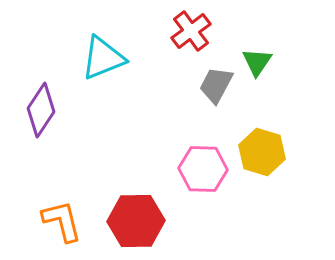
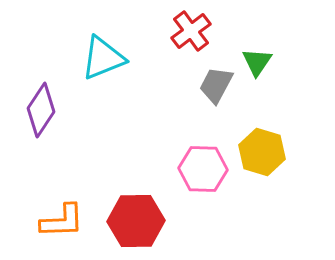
orange L-shape: rotated 102 degrees clockwise
